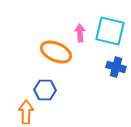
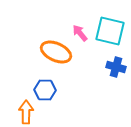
pink arrow: rotated 36 degrees counterclockwise
